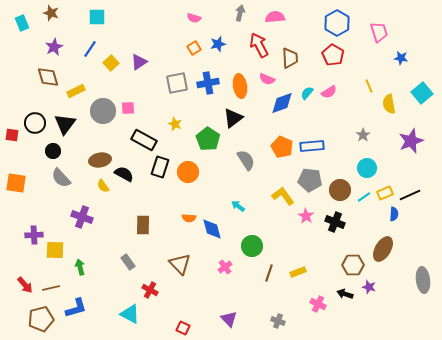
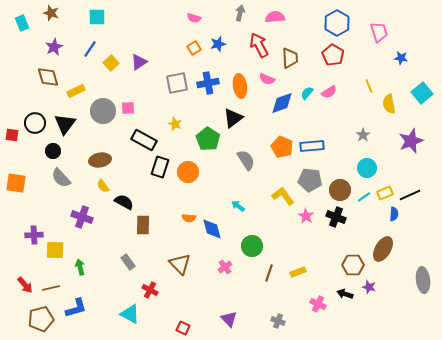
black semicircle at (124, 174): moved 28 px down
black cross at (335, 222): moved 1 px right, 5 px up
